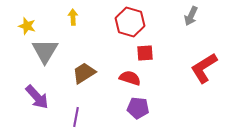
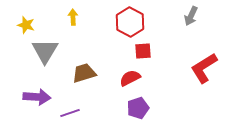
red hexagon: rotated 12 degrees clockwise
yellow star: moved 1 px left, 1 px up
red square: moved 2 px left, 2 px up
brown trapezoid: rotated 15 degrees clockwise
red semicircle: rotated 45 degrees counterclockwise
purple arrow: rotated 44 degrees counterclockwise
purple pentagon: rotated 25 degrees counterclockwise
purple line: moved 6 px left, 4 px up; rotated 60 degrees clockwise
